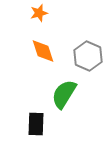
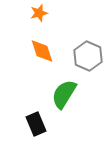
orange diamond: moved 1 px left
black rectangle: rotated 25 degrees counterclockwise
